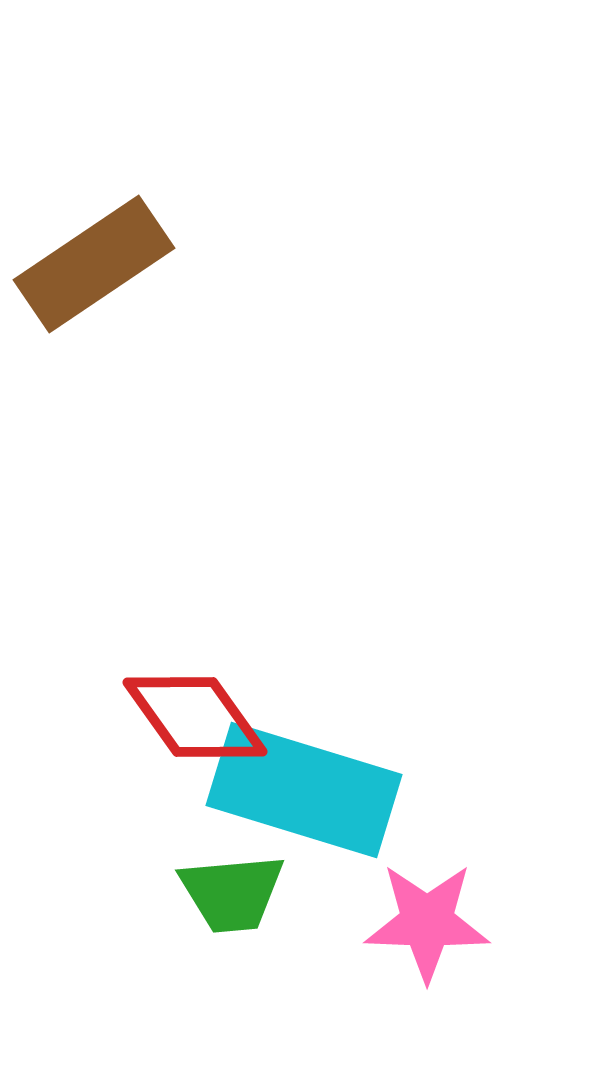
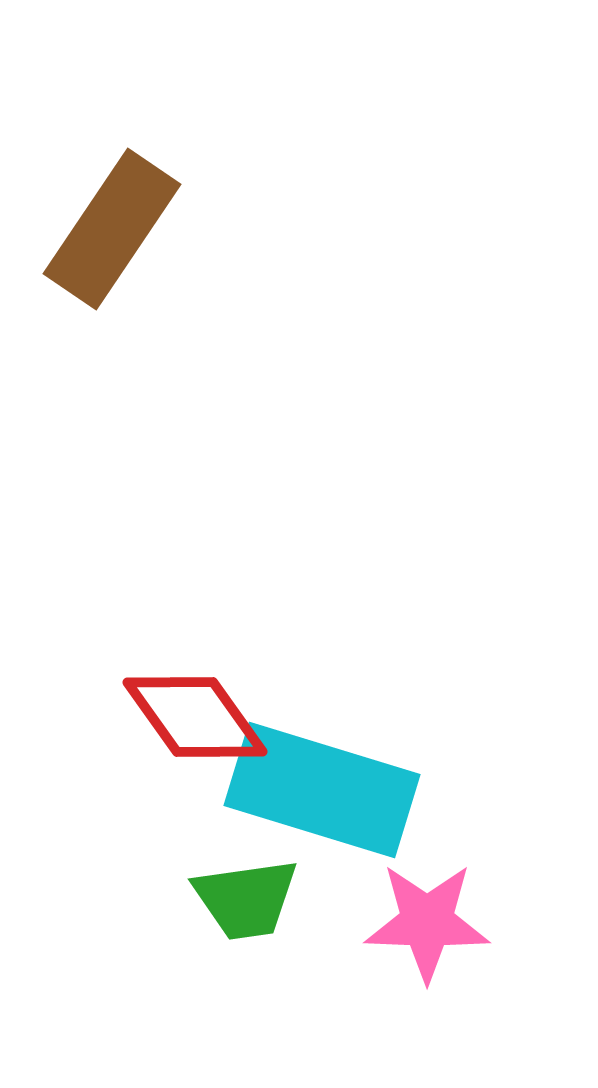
brown rectangle: moved 18 px right, 35 px up; rotated 22 degrees counterclockwise
cyan rectangle: moved 18 px right
green trapezoid: moved 14 px right, 6 px down; rotated 3 degrees counterclockwise
